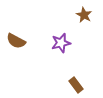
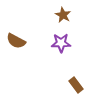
brown star: moved 21 px left
purple star: rotated 12 degrees clockwise
